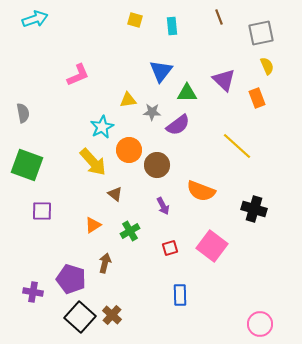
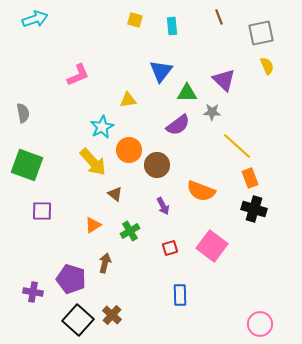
orange rectangle: moved 7 px left, 80 px down
gray star: moved 60 px right
black square: moved 2 px left, 3 px down
